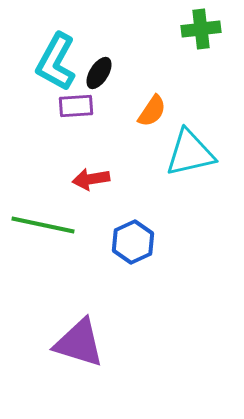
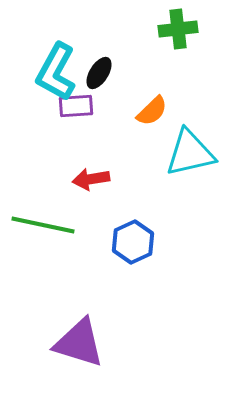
green cross: moved 23 px left
cyan L-shape: moved 10 px down
orange semicircle: rotated 12 degrees clockwise
